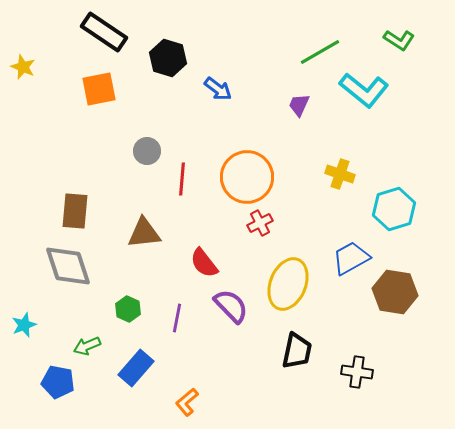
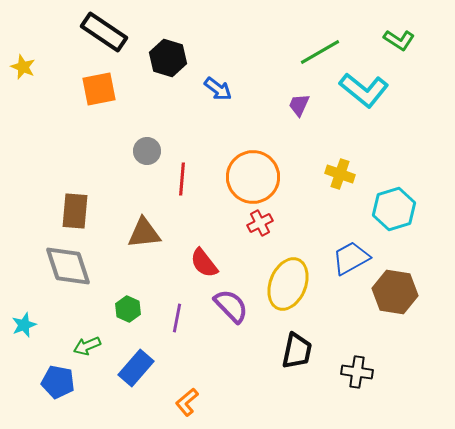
orange circle: moved 6 px right
